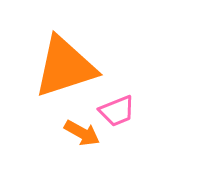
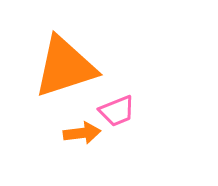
orange arrow: rotated 36 degrees counterclockwise
